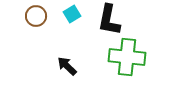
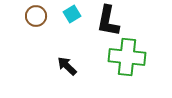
black L-shape: moved 1 px left, 1 px down
